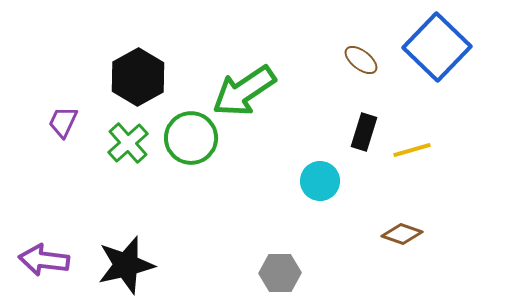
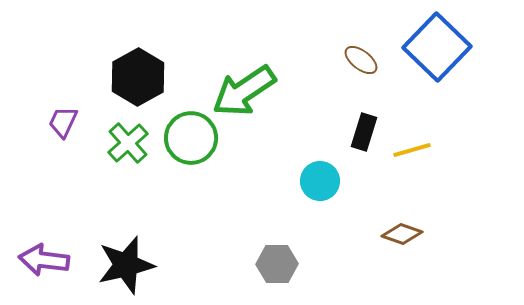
gray hexagon: moved 3 px left, 9 px up
